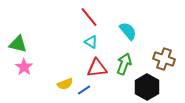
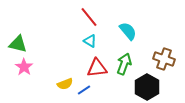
cyan triangle: moved 1 px left, 1 px up
